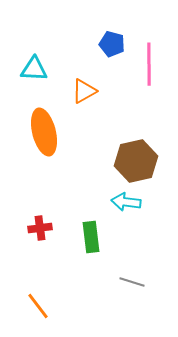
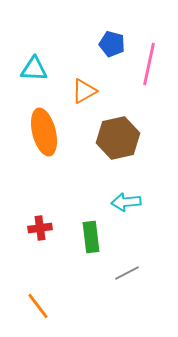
pink line: rotated 12 degrees clockwise
brown hexagon: moved 18 px left, 23 px up
cyan arrow: rotated 12 degrees counterclockwise
gray line: moved 5 px left, 9 px up; rotated 45 degrees counterclockwise
